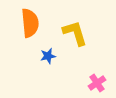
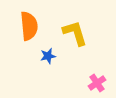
orange semicircle: moved 1 px left, 3 px down
